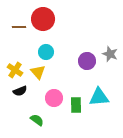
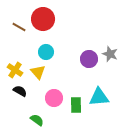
brown line: rotated 32 degrees clockwise
purple circle: moved 2 px right, 2 px up
black semicircle: rotated 128 degrees counterclockwise
